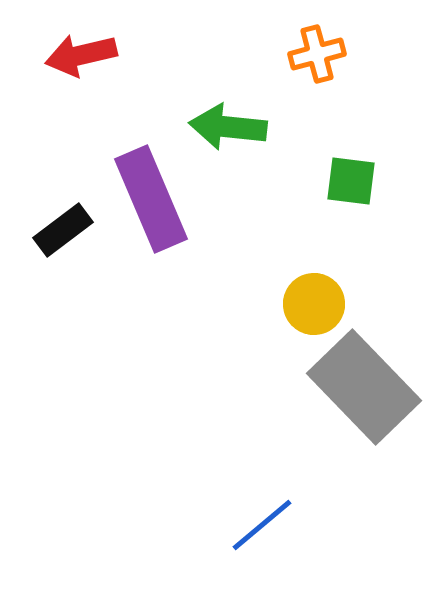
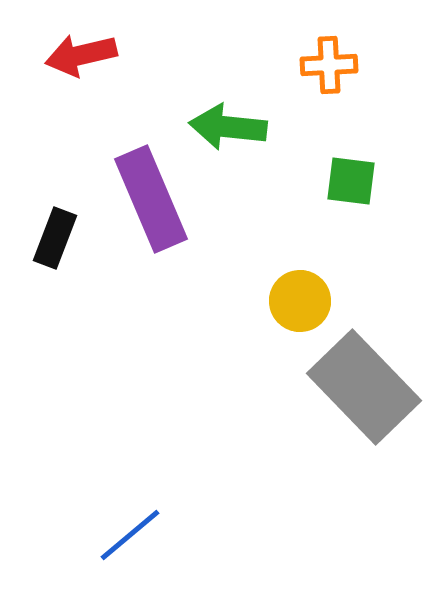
orange cross: moved 12 px right, 11 px down; rotated 12 degrees clockwise
black rectangle: moved 8 px left, 8 px down; rotated 32 degrees counterclockwise
yellow circle: moved 14 px left, 3 px up
blue line: moved 132 px left, 10 px down
